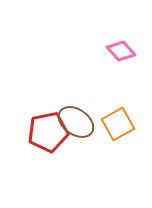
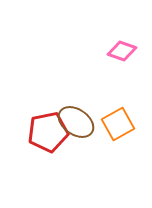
pink diamond: moved 1 px right; rotated 28 degrees counterclockwise
